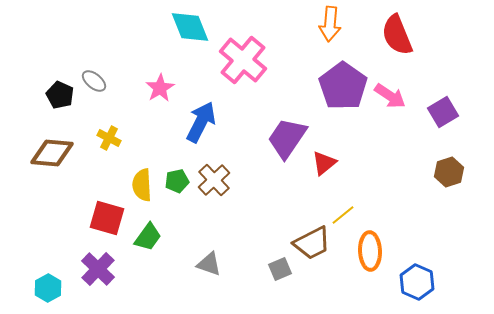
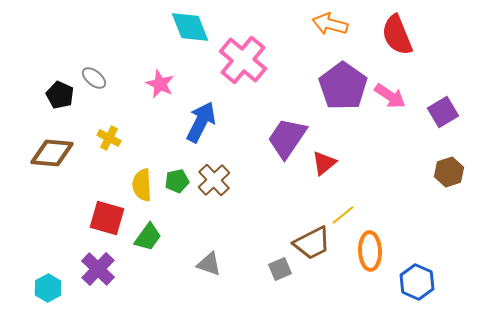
orange arrow: rotated 100 degrees clockwise
gray ellipse: moved 3 px up
pink star: moved 4 px up; rotated 16 degrees counterclockwise
